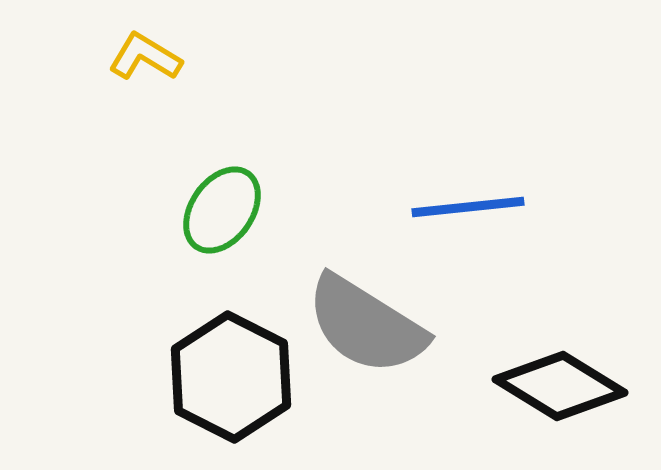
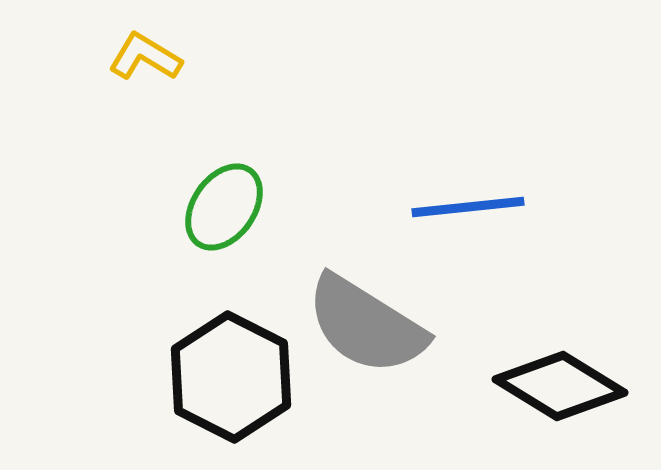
green ellipse: moved 2 px right, 3 px up
